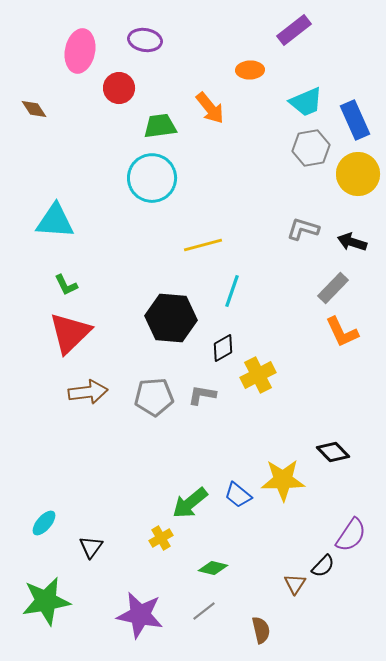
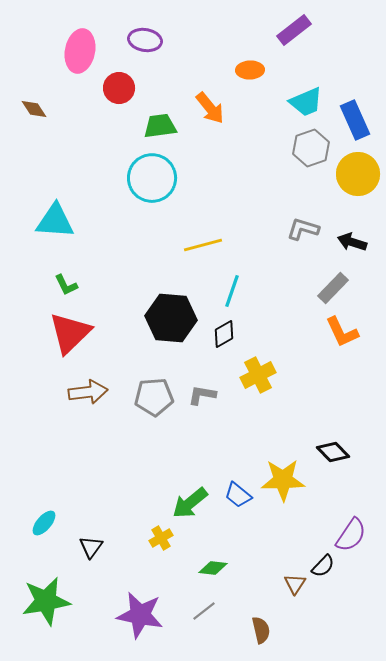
gray hexagon at (311, 148): rotated 9 degrees counterclockwise
black diamond at (223, 348): moved 1 px right, 14 px up
green diamond at (213, 568): rotated 8 degrees counterclockwise
